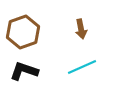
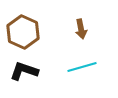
brown hexagon: rotated 16 degrees counterclockwise
cyan line: rotated 8 degrees clockwise
